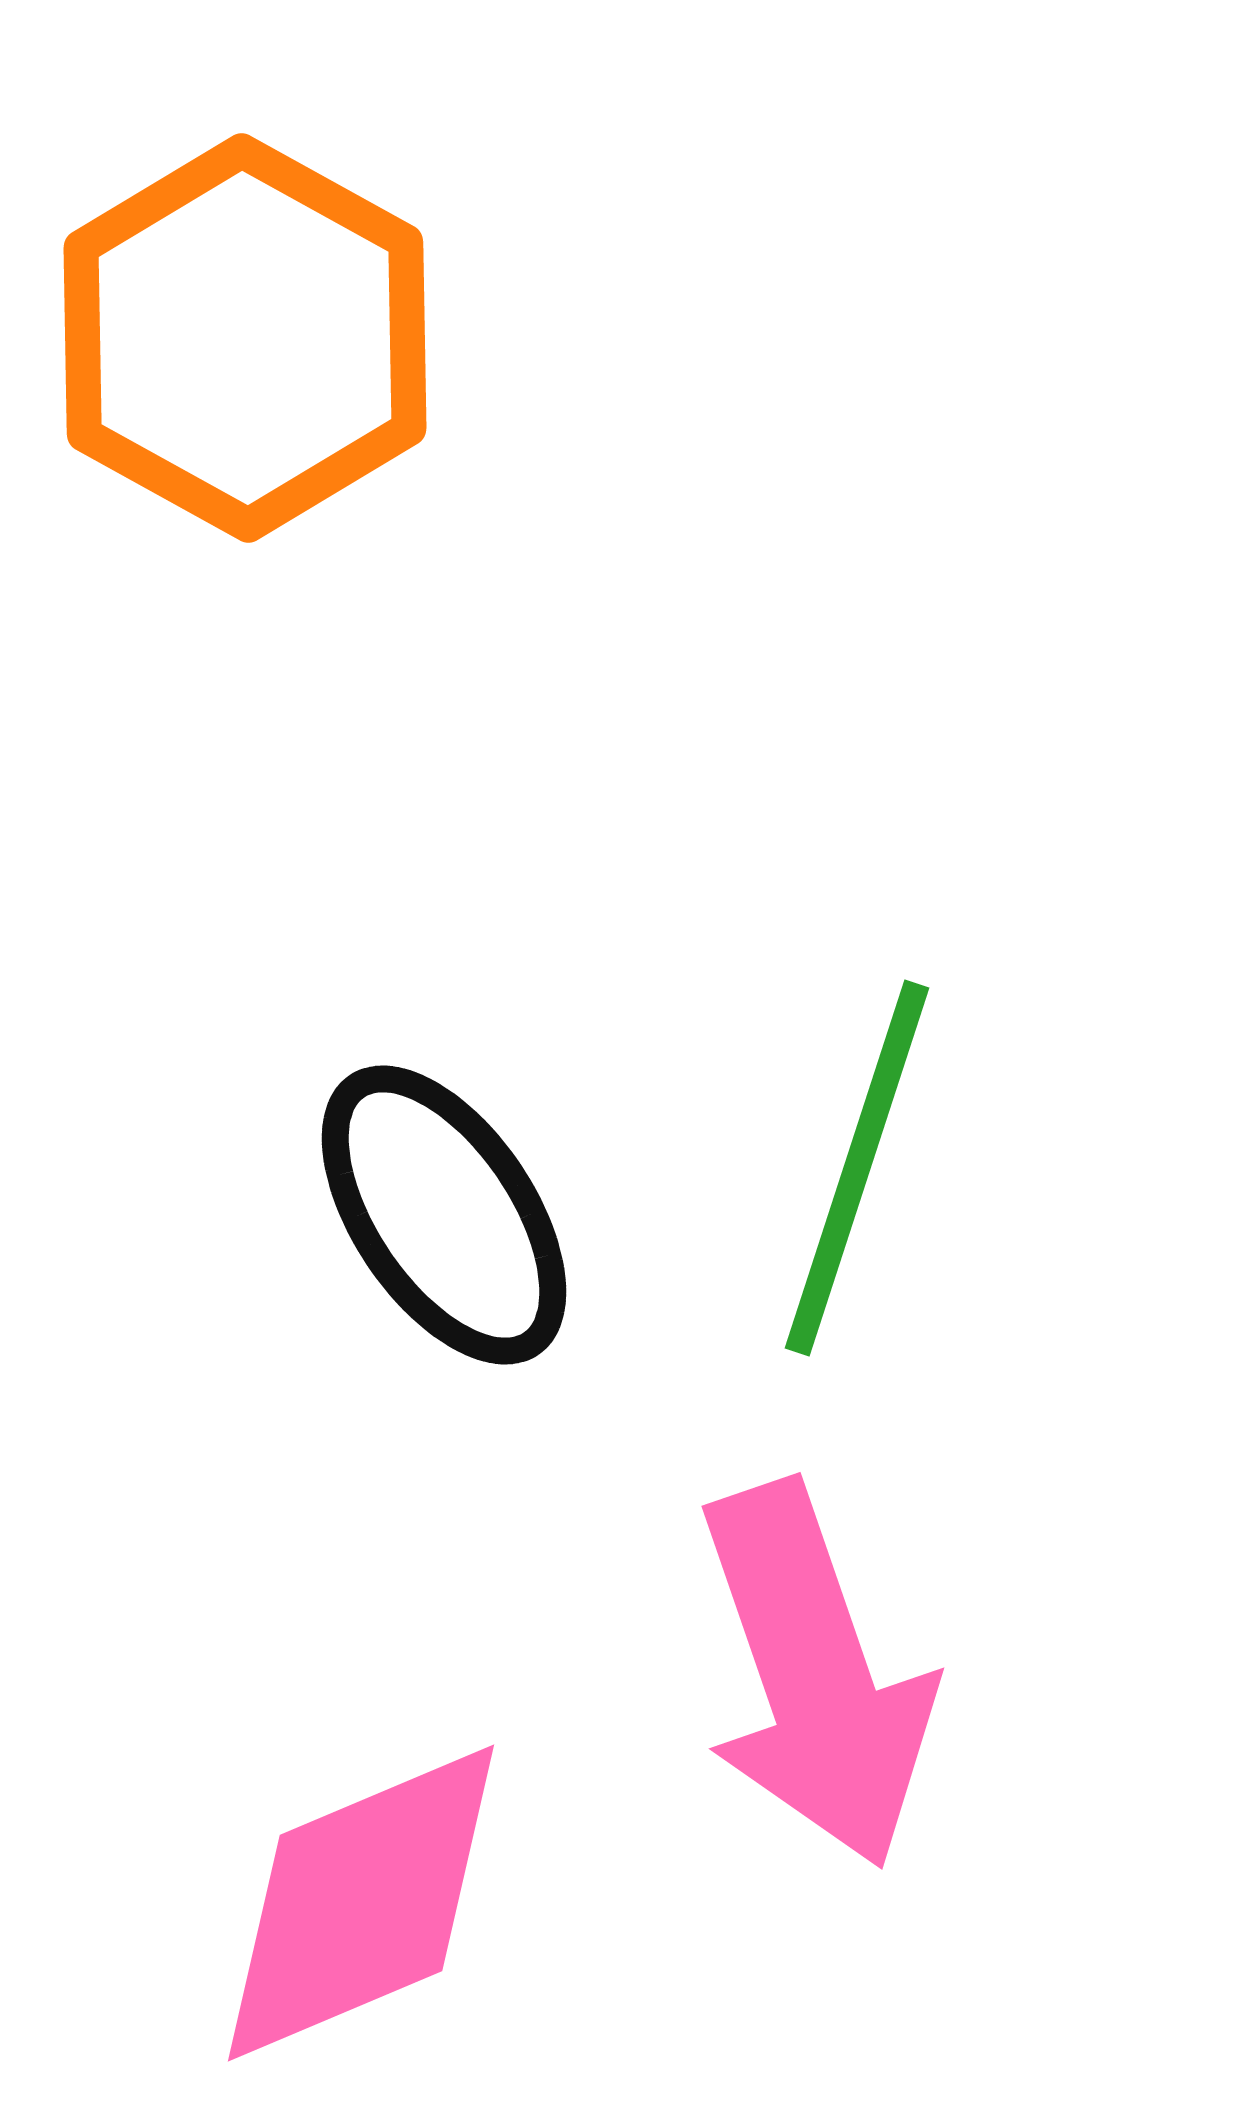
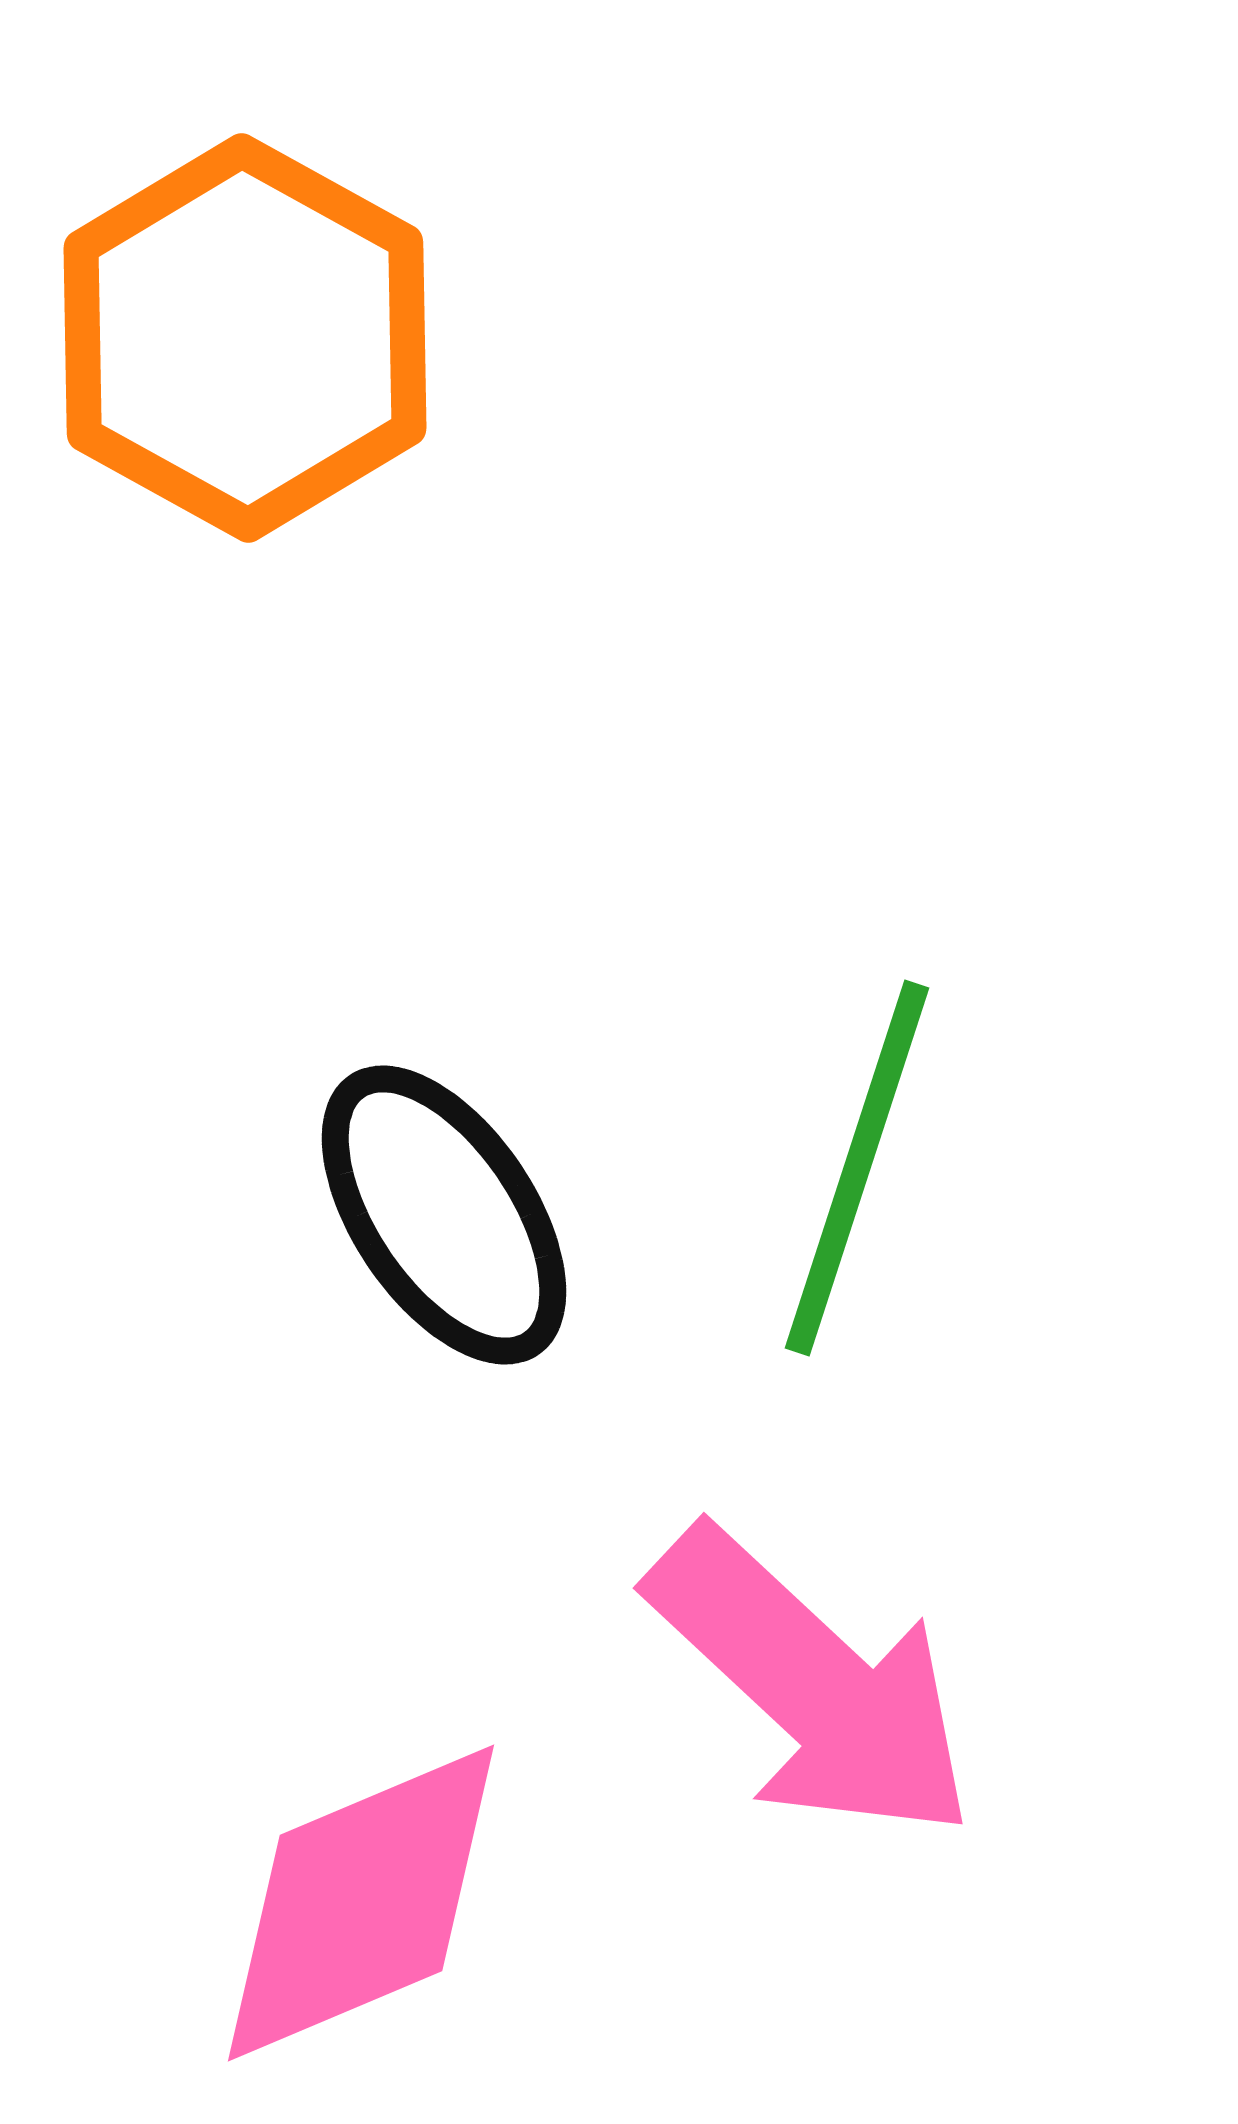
pink arrow: moved 3 px left, 9 px down; rotated 28 degrees counterclockwise
